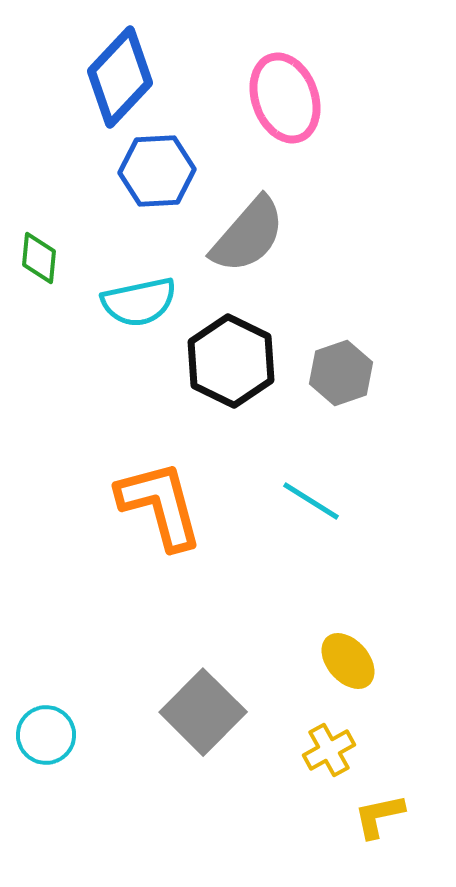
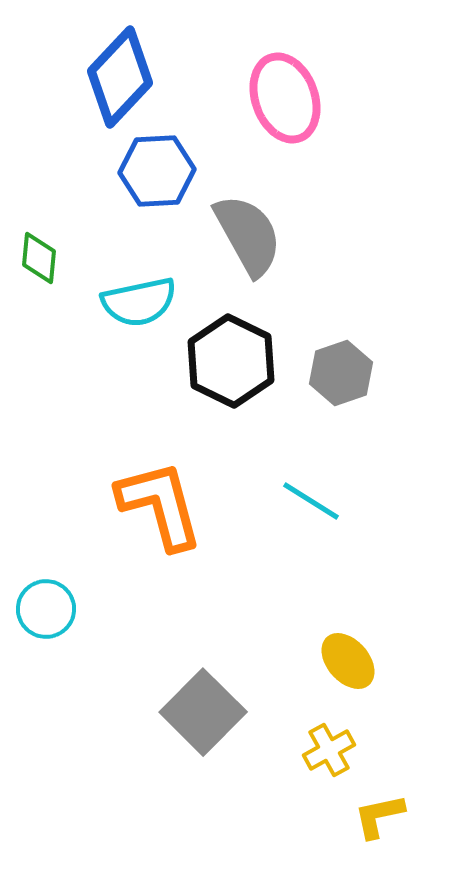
gray semicircle: rotated 70 degrees counterclockwise
cyan circle: moved 126 px up
